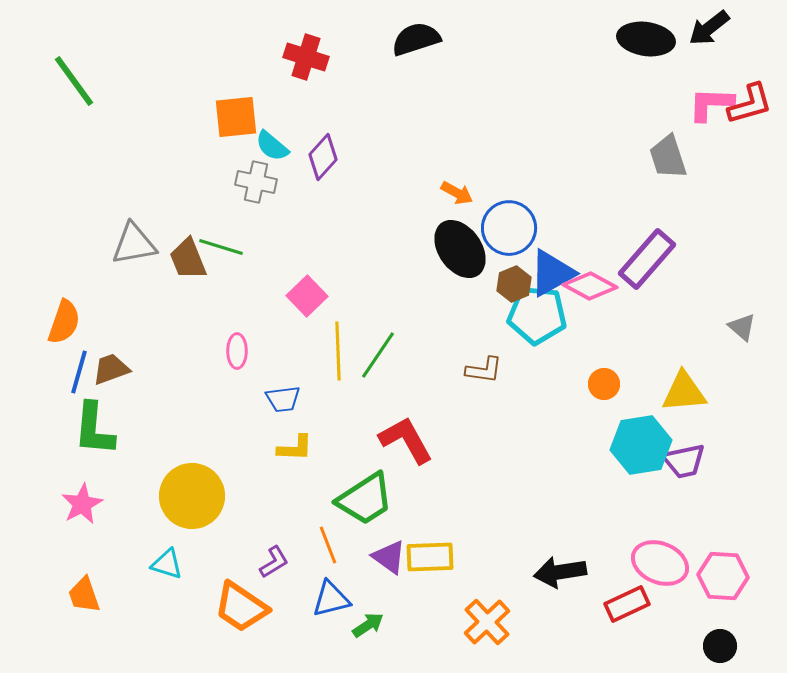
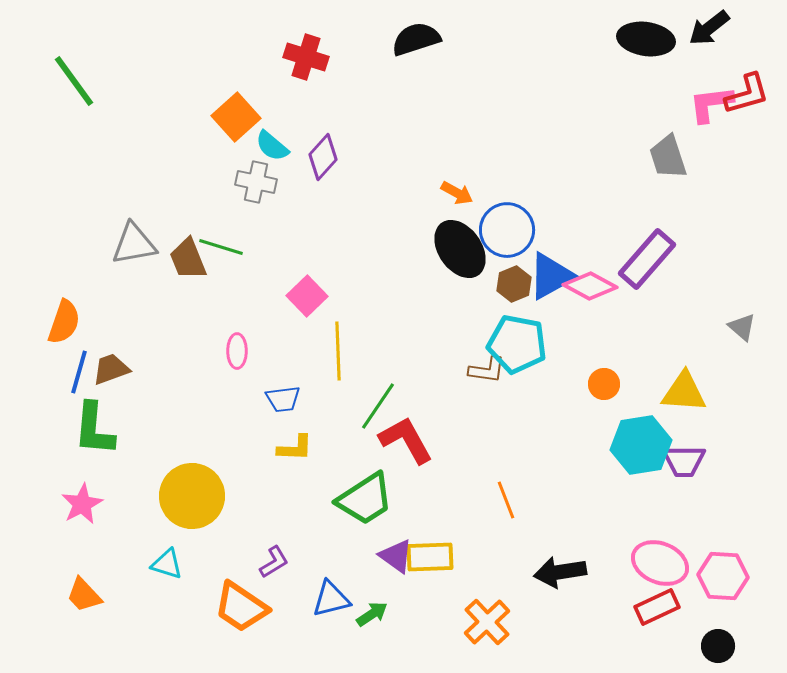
pink L-shape at (711, 104): rotated 9 degrees counterclockwise
red L-shape at (750, 104): moved 3 px left, 10 px up
orange square at (236, 117): rotated 36 degrees counterclockwise
blue circle at (509, 228): moved 2 px left, 2 px down
blue triangle at (552, 273): moved 1 px left, 3 px down
cyan pentagon at (537, 315): moved 20 px left, 29 px down; rotated 6 degrees clockwise
green line at (378, 355): moved 51 px down
brown L-shape at (484, 370): moved 3 px right
yellow triangle at (684, 392): rotated 9 degrees clockwise
purple trapezoid at (684, 461): rotated 12 degrees clockwise
orange line at (328, 545): moved 178 px right, 45 px up
purple triangle at (389, 557): moved 7 px right, 1 px up
orange trapezoid at (84, 595): rotated 24 degrees counterclockwise
red rectangle at (627, 604): moved 30 px right, 3 px down
green arrow at (368, 625): moved 4 px right, 11 px up
black circle at (720, 646): moved 2 px left
